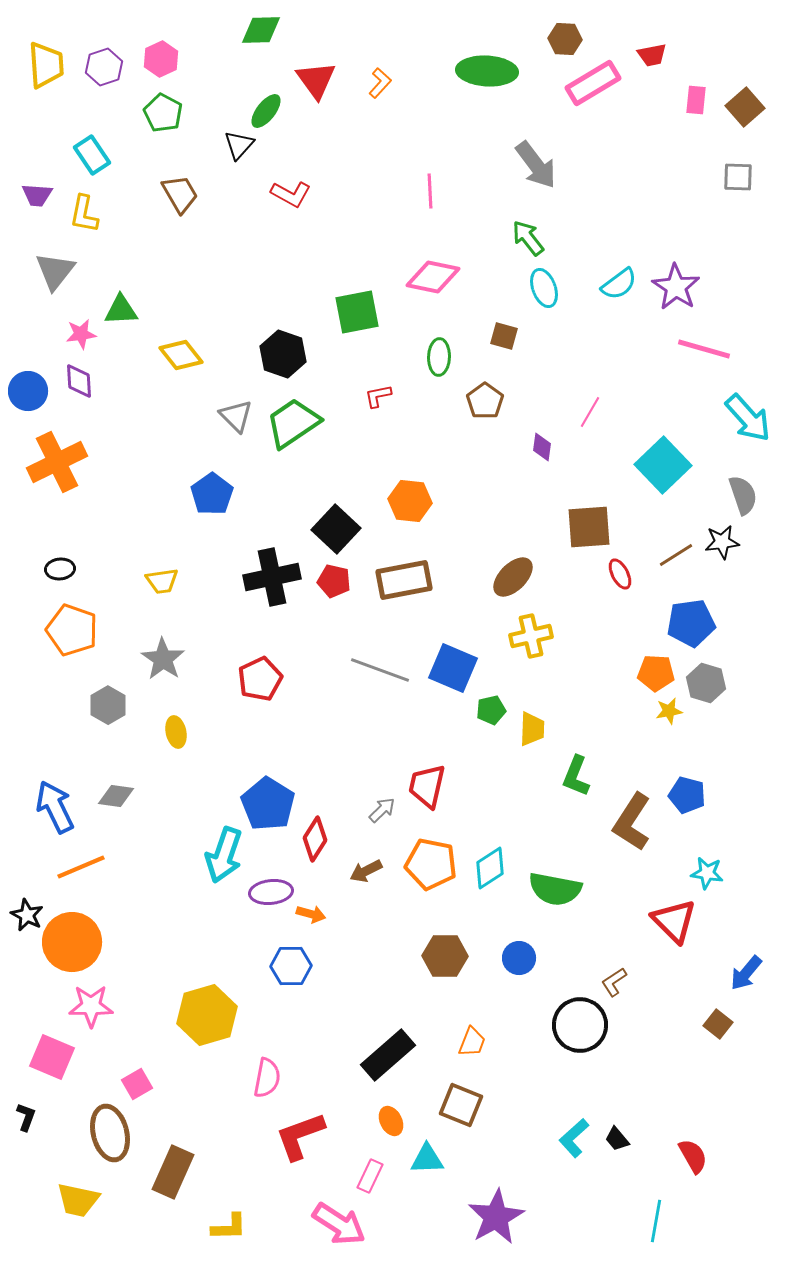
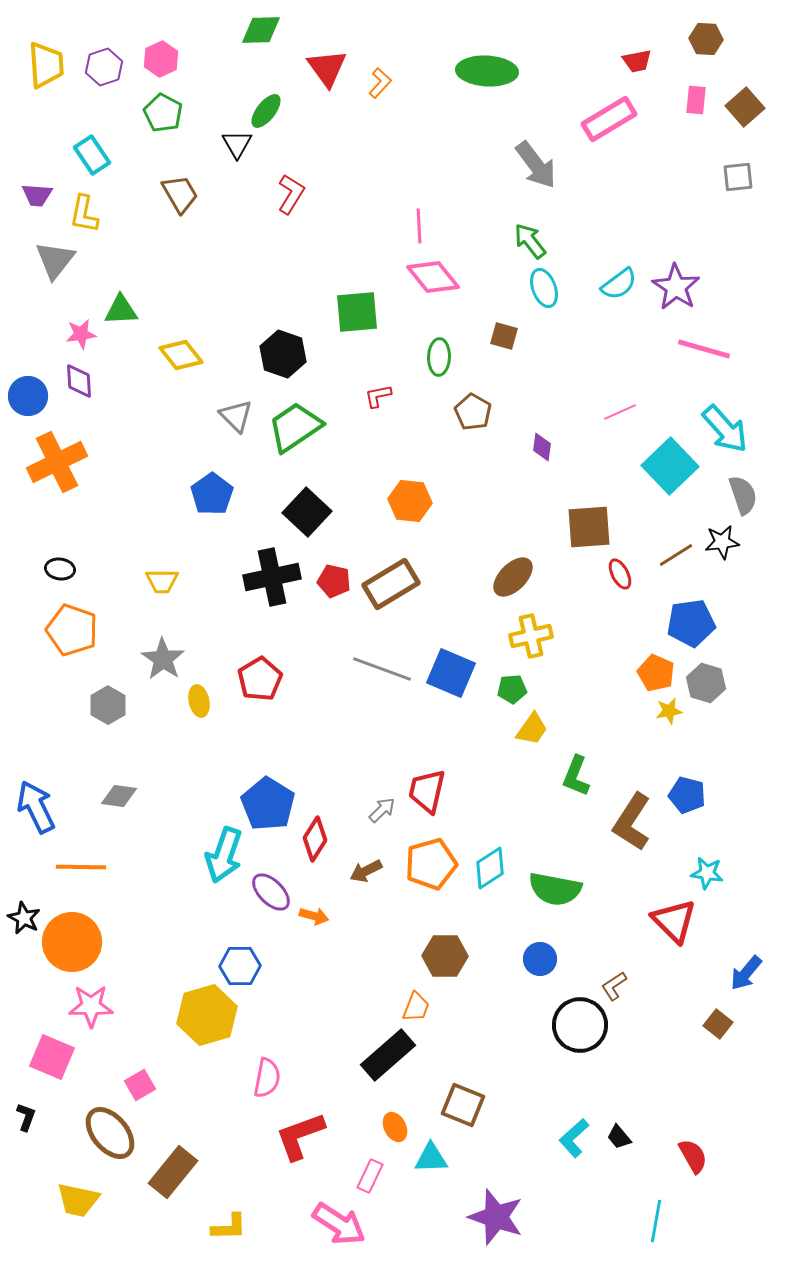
brown hexagon at (565, 39): moved 141 px right
red trapezoid at (652, 55): moved 15 px left, 6 px down
red triangle at (316, 80): moved 11 px right, 12 px up
pink rectangle at (593, 83): moved 16 px right, 36 px down
black triangle at (239, 145): moved 2 px left, 1 px up; rotated 12 degrees counterclockwise
gray square at (738, 177): rotated 8 degrees counterclockwise
pink line at (430, 191): moved 11 px left, 35 px down
red L-shape at (291, 194): rotated 87 degrees counterclockwise
green arrow at (528, 238): moved 2 px right, 3 px down
gray triangle at (55, 271): moved 11 px up
pink diamond at (433, 277): rotated 40 degrees clockwise
green square at (357, 312): rotated 6 degrees clockwise
blue circle at (28, 391): moved 5 px down
brown pentagon at (485, 401): moved 12 px left, 11 px down; rotated 6 degrees counterclockwise
pink line at (590, 412): moved 30 px right; rotated 36 degrees clockwise
cyan arrow at (748, 418): moved 23 px left, 11 px down
green trapezoid at (293, 423): moved 2 px right, 4 px down
cyan square at (663, 465): moved 7 px right, 1 px down
black square at (336, 529): moved 29 px left, 17 px up
black ellipse at (60, 569): rotated 12 degrees clockwise
brown rectangle at (404, 580): moved 13 px left, 4 px down; rotated 20 degrees counterclockwise
yellow trapezoid at (162, 581): rotated 8 degrees clockwise
blue square at (453, 668): moved 2 px left, 5 px down
gray line at (380, 670): moved 2 px right, 1 px up
orange pentagon at (656, 673): rotated 21 degrees clockwise
red pentagon at (260, 679): rotated 6 degrees counterclockwise
green pentagon at (491, 710): moved 21 px right, 21 px up; rotated 8 degrees clockwise
yellow trapezoid at (532, 729): rotated 33 degrees clockwise
yellow ellipse at (176, 732): moved 23 px right, 31 px up
red trapezoid at (427, 786): moved 5 px down
gray diamond at (116, 796): moved 3 px right
blue arrow at (55, 807): moved 19 px left
orange pentagon at (431, 864): rotated 27 degrees counterclockwise
orange line at (81, 867): rotated 24 degrees clockwise
purple ellipse at (271, 892): rotated 51 degrees clockwise
orange arrow at (311, 914): moved 3 px right, 2 px down
black star at (27, 915): moved 3 px left, 3 px down
blue circle at (519, 958): moved 21 px right, 1 px down
blue hexagon at (291, 966): moved 51 px left
brown L-shape at (614, 982): moved 4 px down
orange trapezoid at (472, 1042): moved 56 px left, 35 px up
pink square at (137, 1084): moved 3 px right, 1 px down
brown square at (461, 1105): moved 2 px right
orange ellipse at (391, 1121): moved 4 px right, 6 px down
brown ellipse at (110, 1133): rotated 26 degrees counterclockwise
black trapezoid at (617, 1139): moved 2 px right, 2 px up
cyan triangle at (427, 1159): moved 4 px right, 1 px up
brown rectangle at (173, 1172): rotated 15 degrees clockwise
purple star at (496, 1217): rotated 24 degrees counterclockwise
